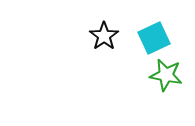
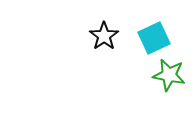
green star: moved 3 px right
